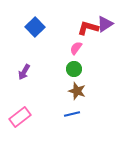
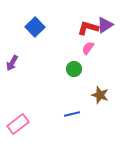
purple triangle: moved 1 px down
pink semicircle: moved 12 px right
purple arrow: moved 12 px left, 9 px up
brown star: moved 23 px right, 4 px down
pink rectangle: moved 2 px left, 7 px down
